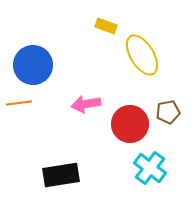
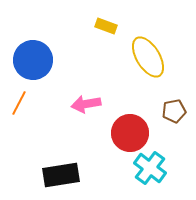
yellow ellipse: moved 6 px right, 2 px down
blue circle: moved 5 px up
orange line: rotated 55 degrees counterclockwise
brown pentagon: moved 6 px right, 1 px up
red circle: moved 9 px down
